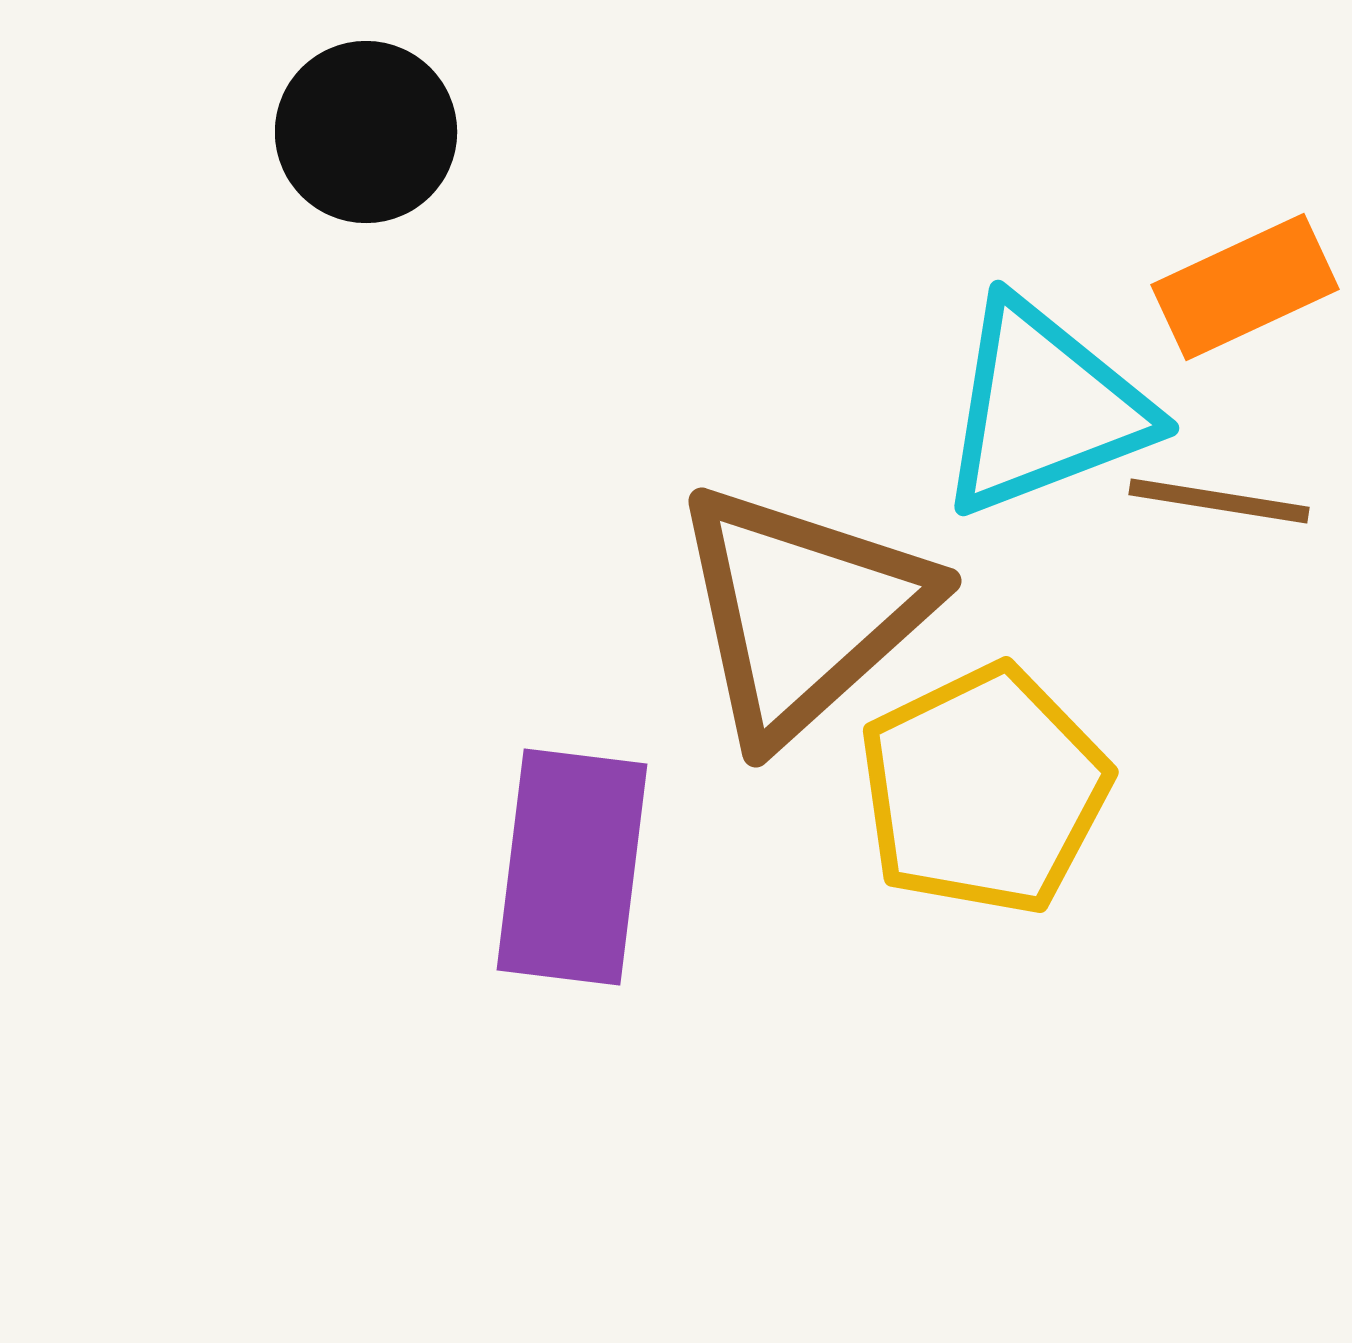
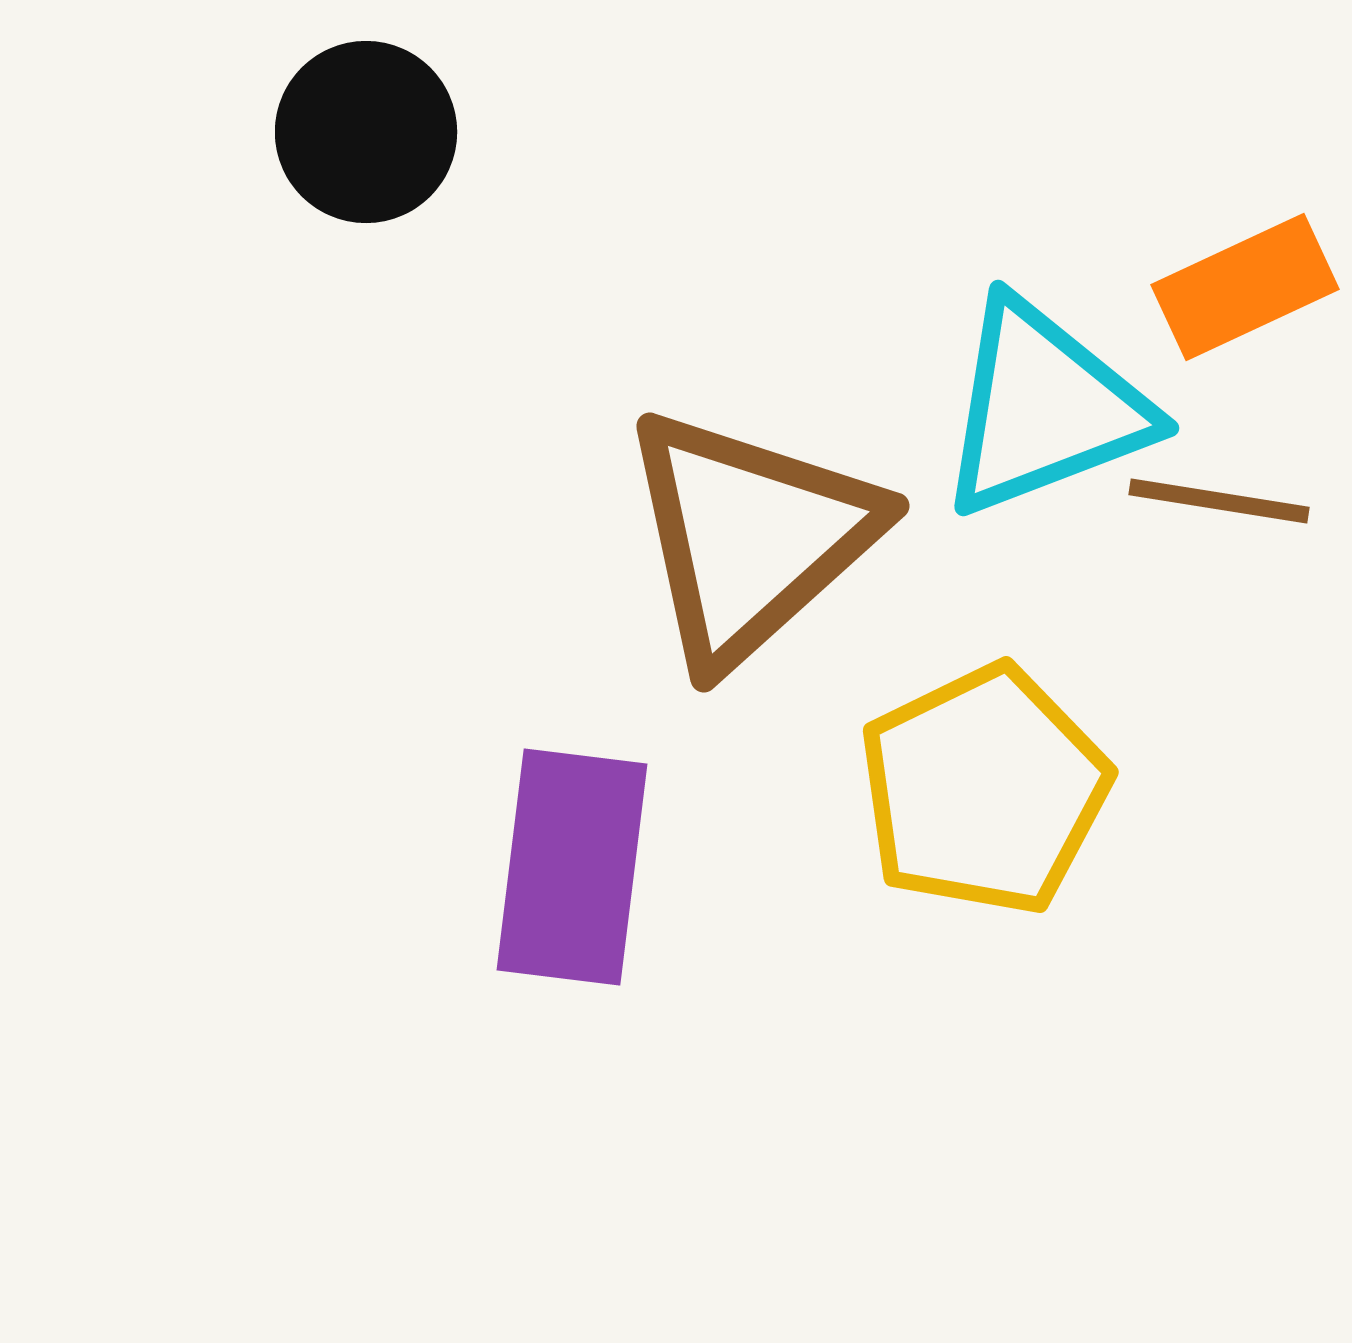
brown triangle: moved 52 px left, 75 px up
